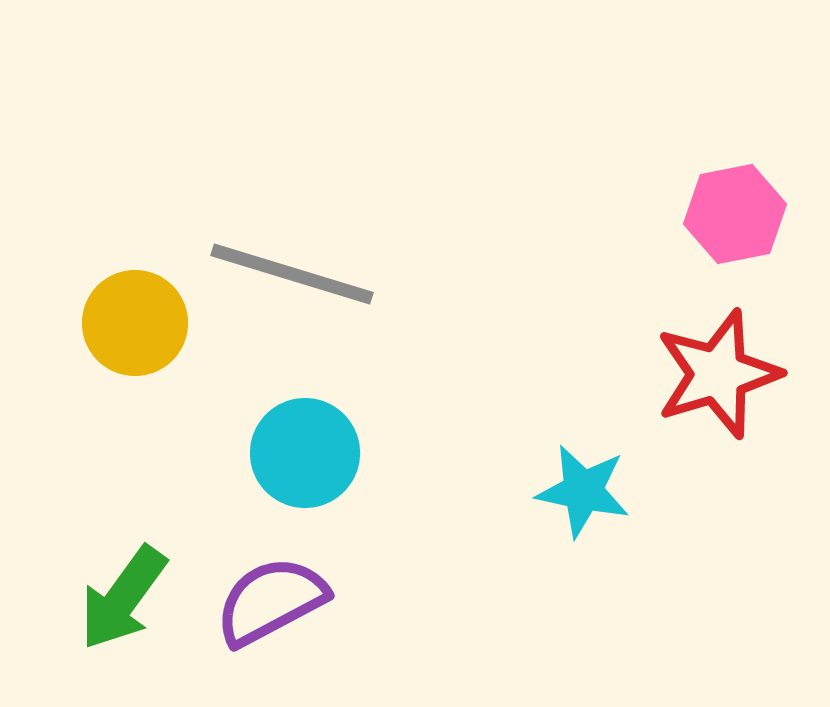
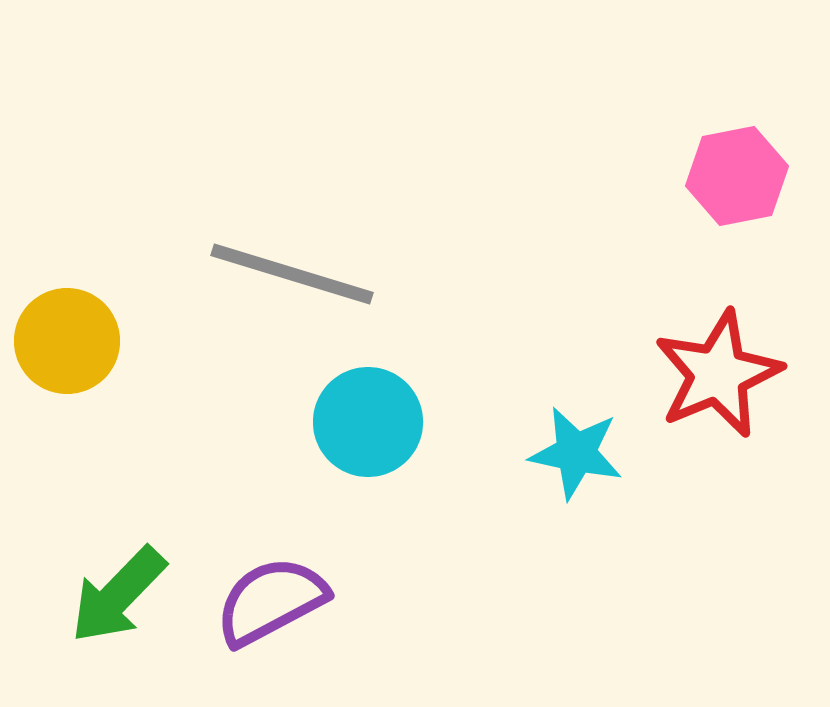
pink hexagon: moved 2 px right, 38 px up
yellow circle: moved 68 px left, 18 px down
red star: rotated 6 degrees counterclockwise
cyan circle: moved 63 px right, 31 px up
cyan star: moved 7 px left, 38 px up
green arrow: moved 5 px left, 3 px up; rotated 8 degrees clockwise
